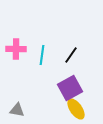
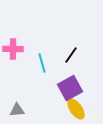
pink cross: moved 3 px left
cyan line: moved 8 px down; rotated 24 degrees counterclockwise
gray triangle: rotated 14 degrees counterclockwise
